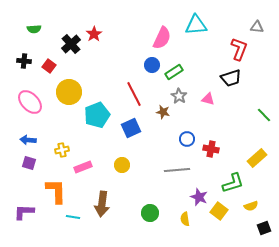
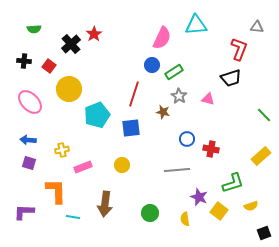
yellow circle at (69, 92): moved 3 px up
red line at (134, 94): rotated 45 degrees clockwise
blue square at (131, 128): rotated 18 degrees clockwise
yellow rectangle at (257, 158): moved 4 px right, 2 px up
brown arrow at (102, 204): moved 3 px right
black square at (264, 228): moved 5 px down
